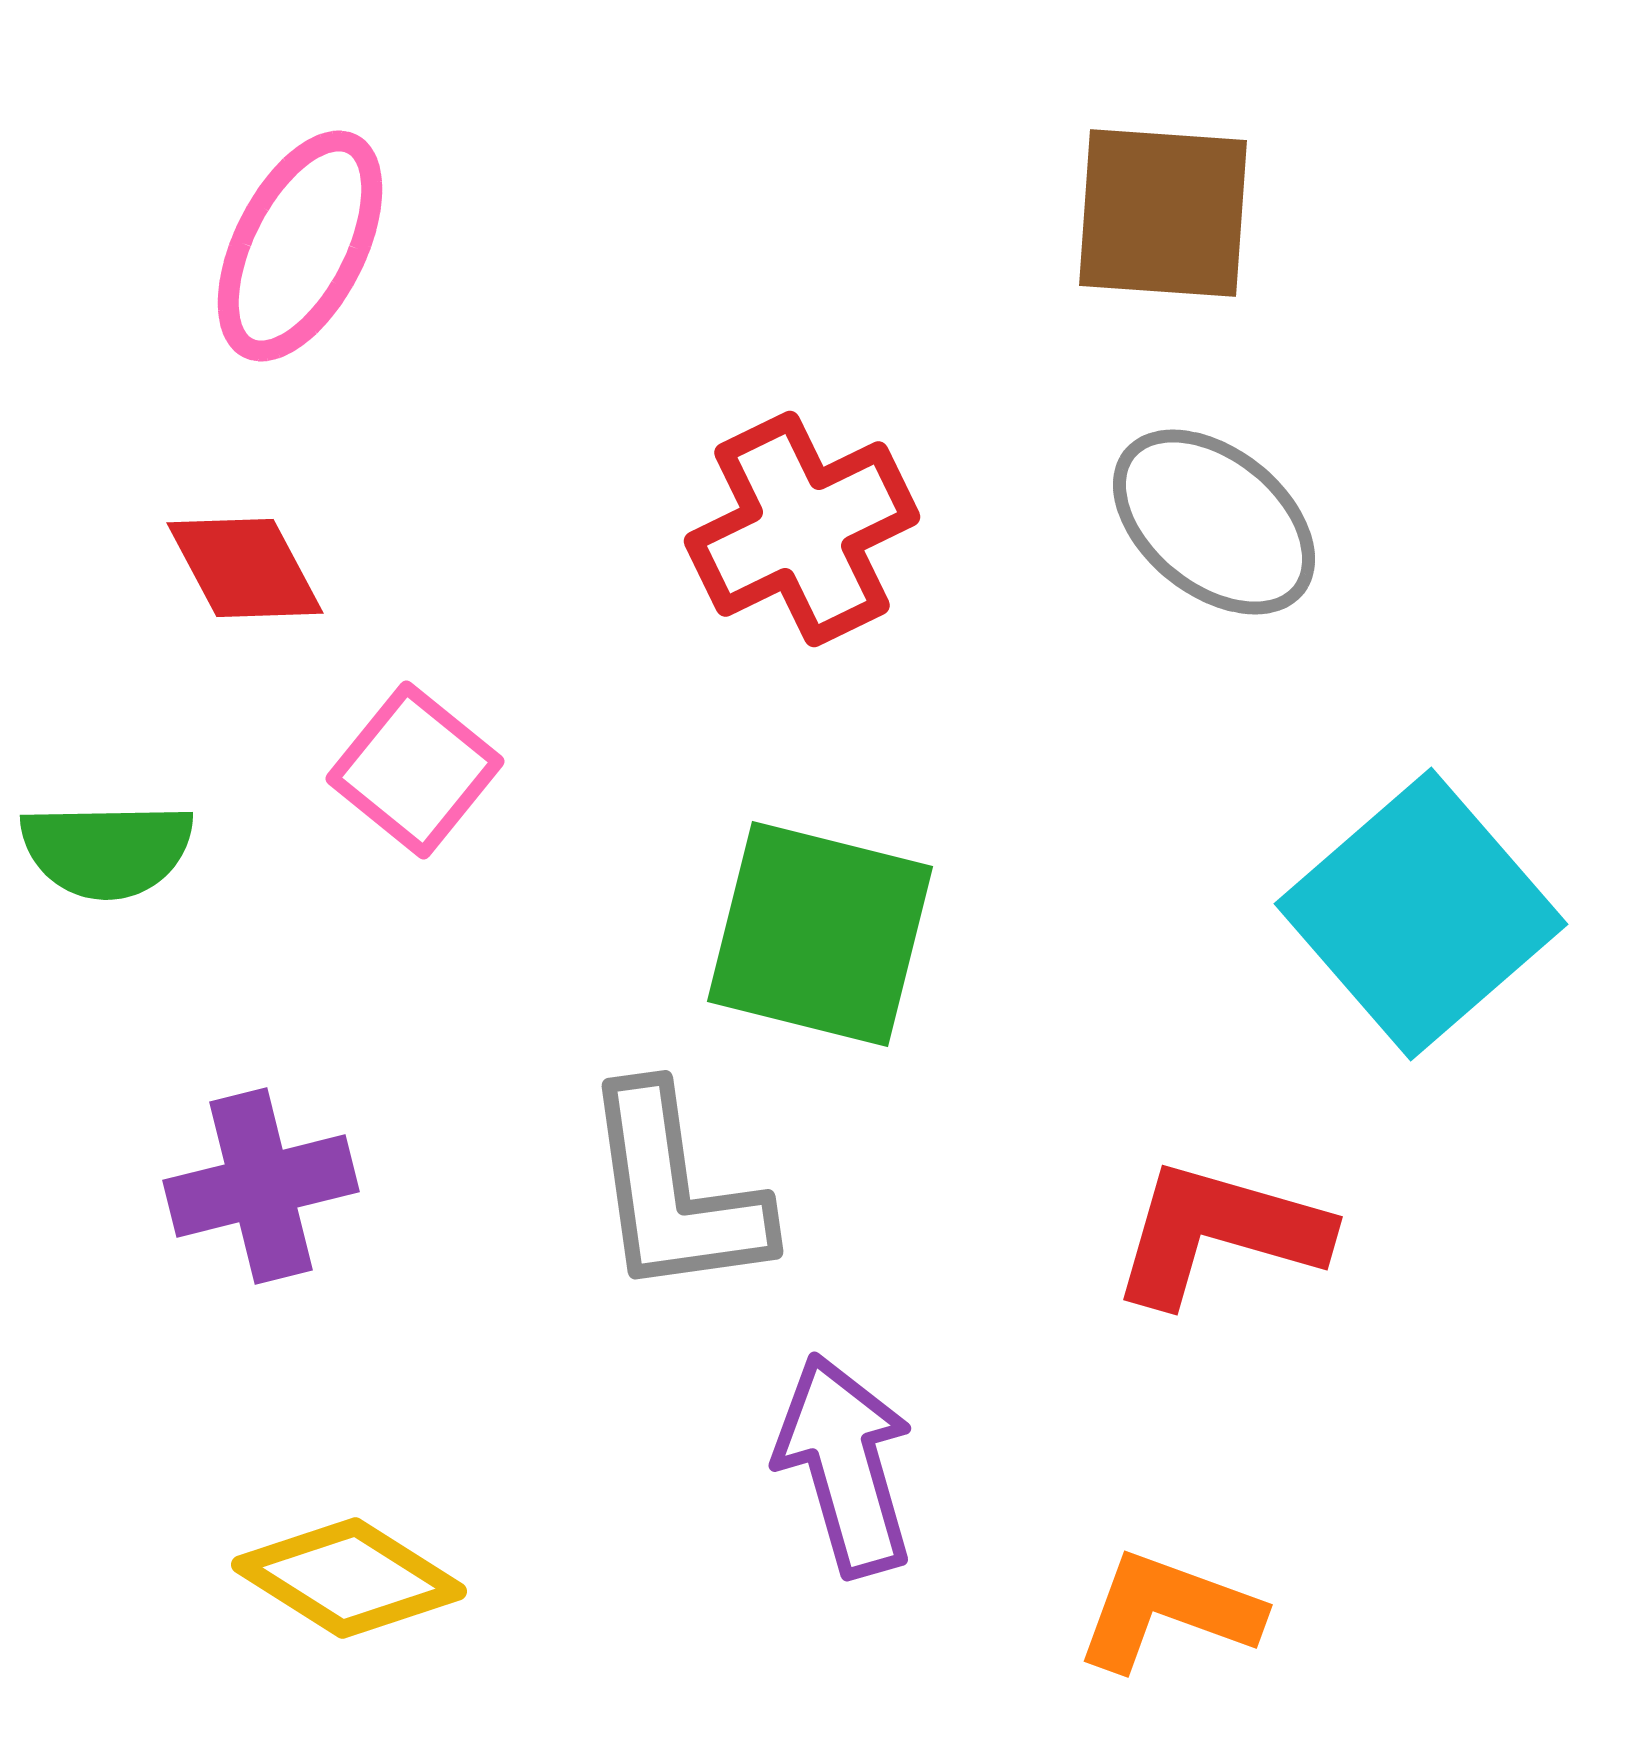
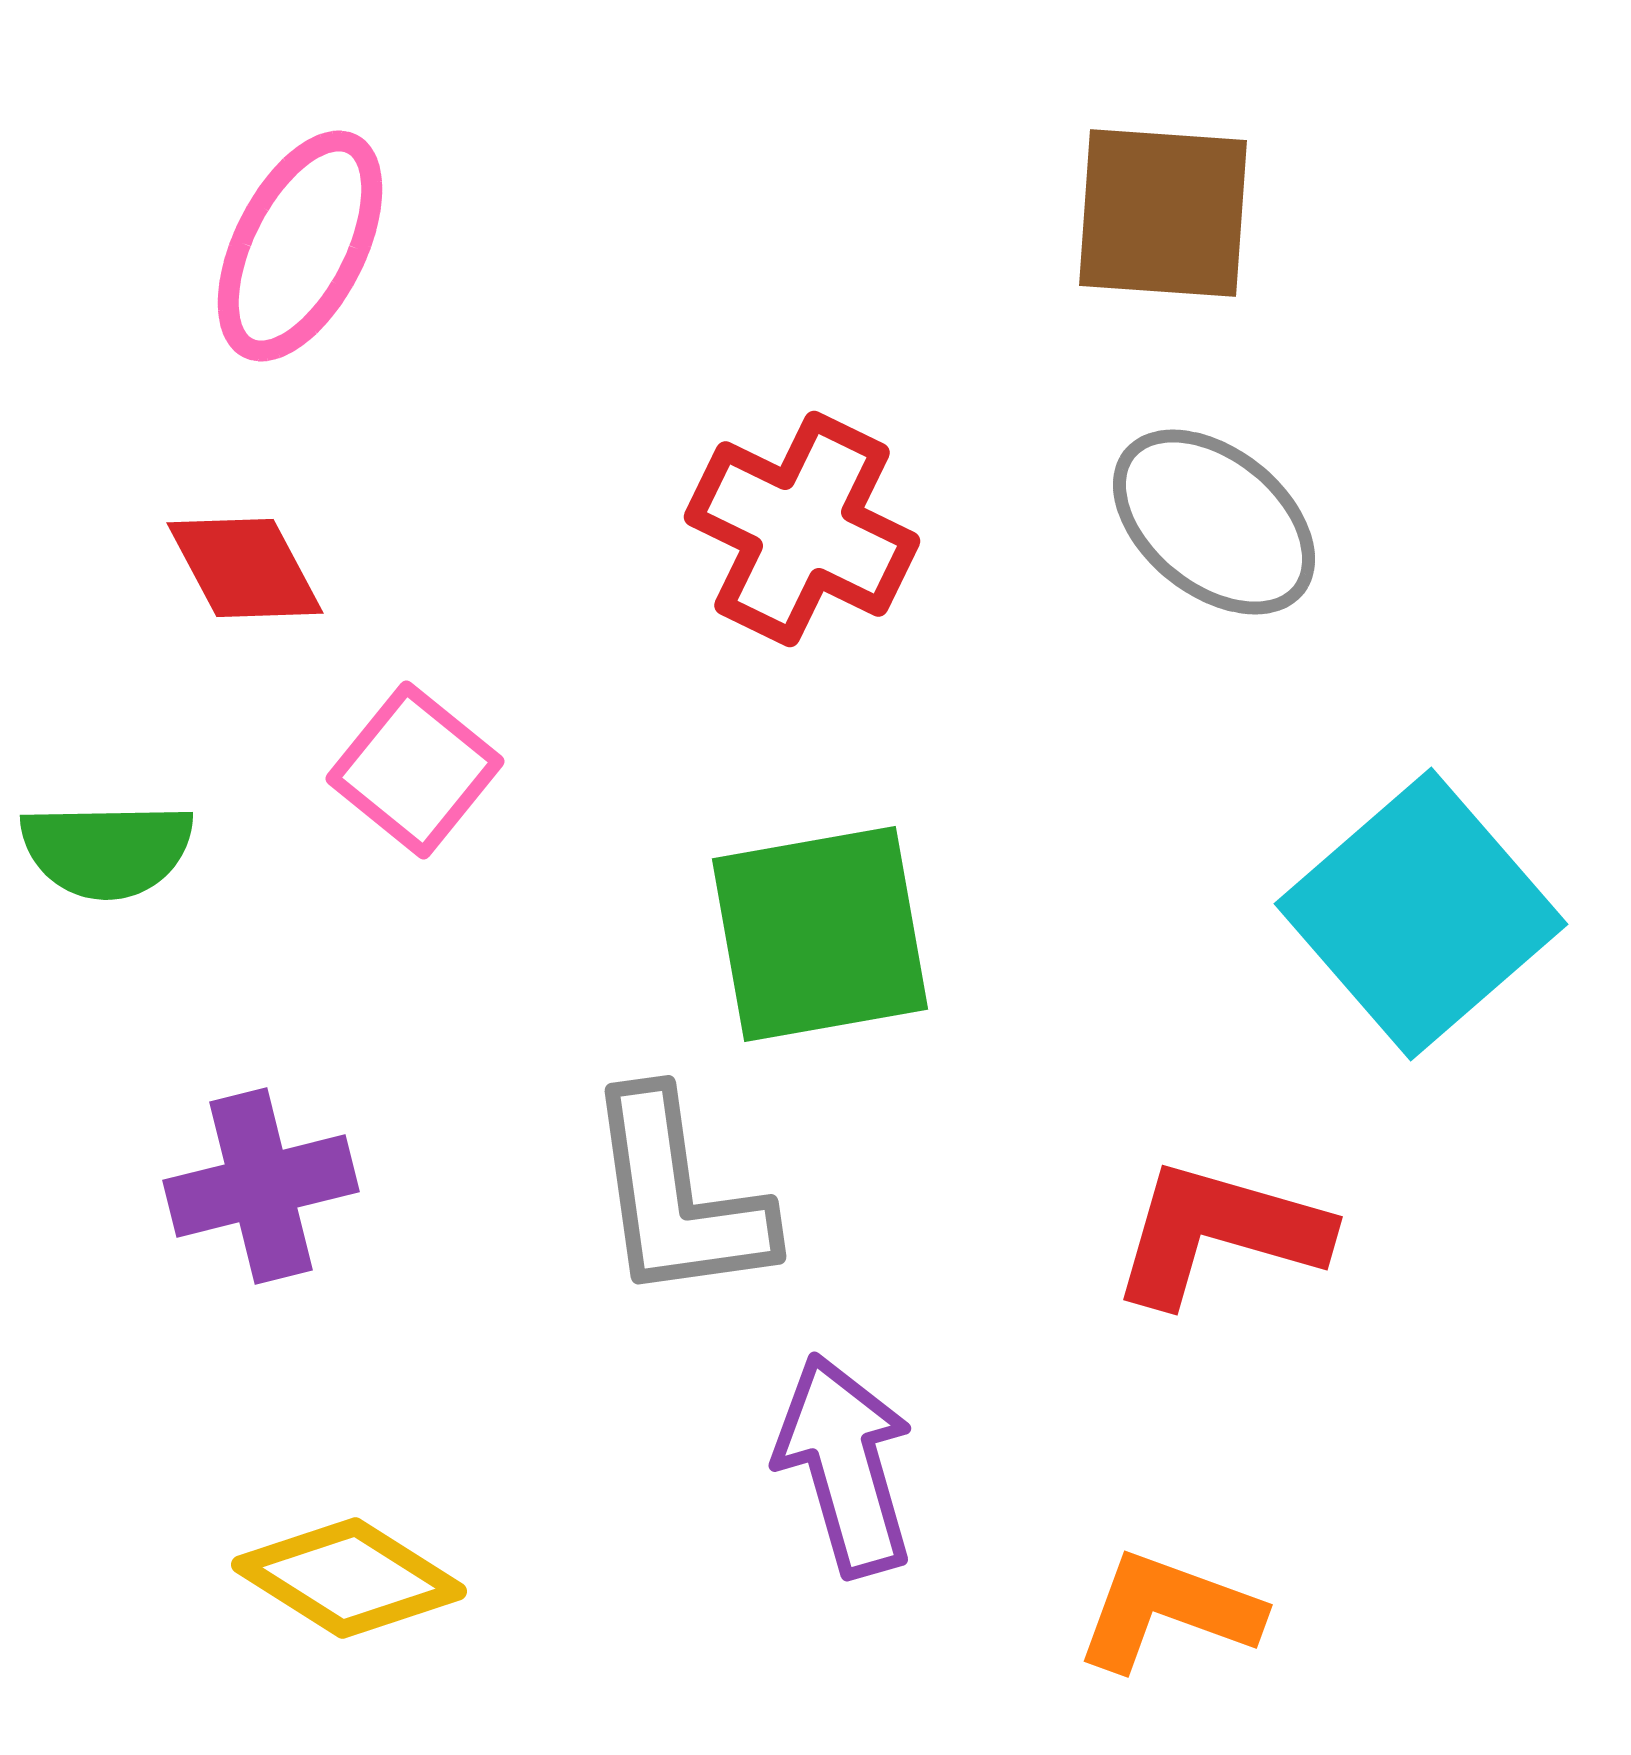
red cross: rotated 38 degrees counterclockwise
green square: rotated 24 degrees counterclockwise
gray L-shape: moved 3 px right, 5 px down
